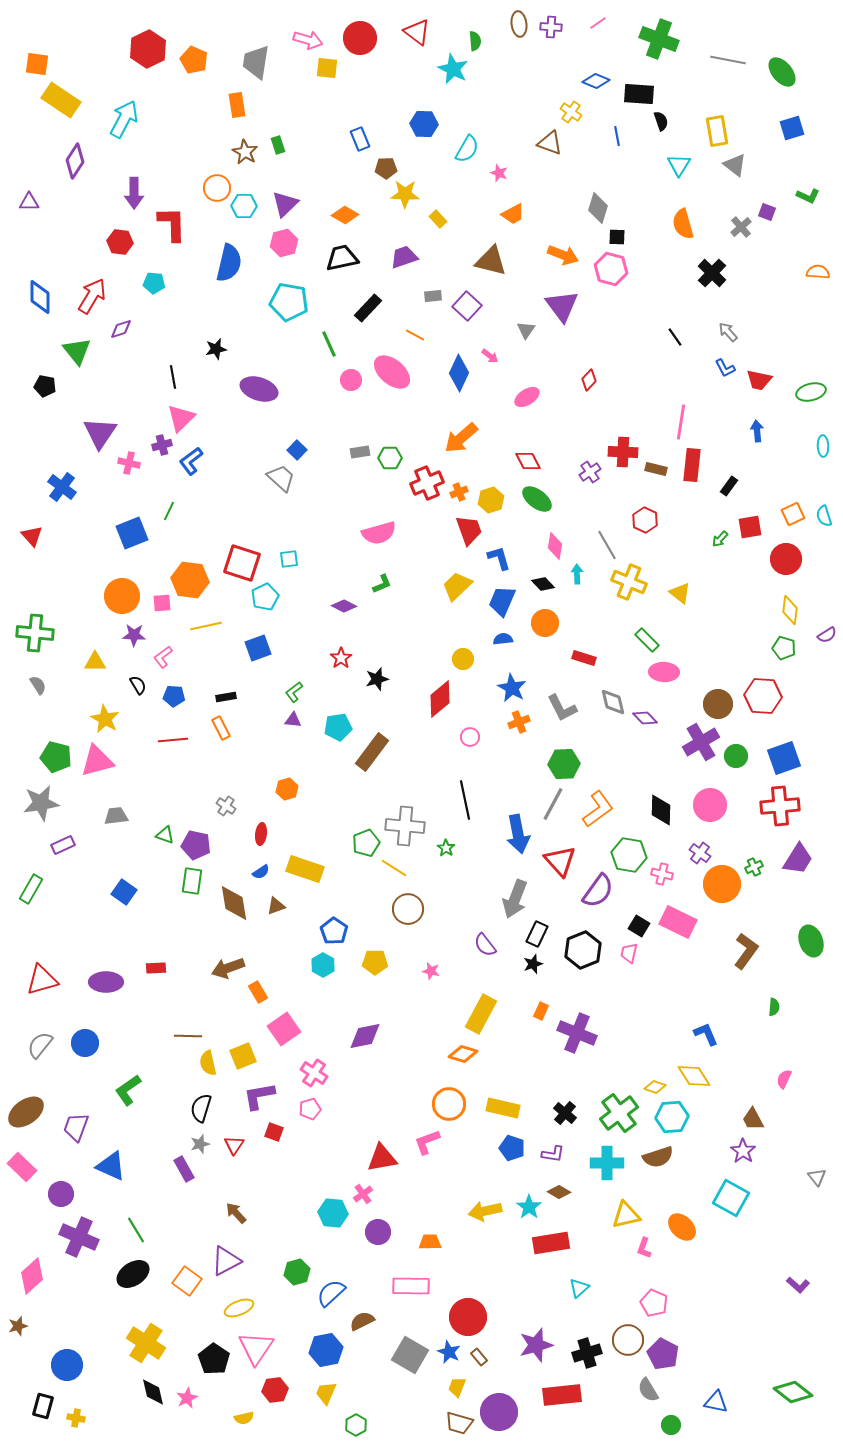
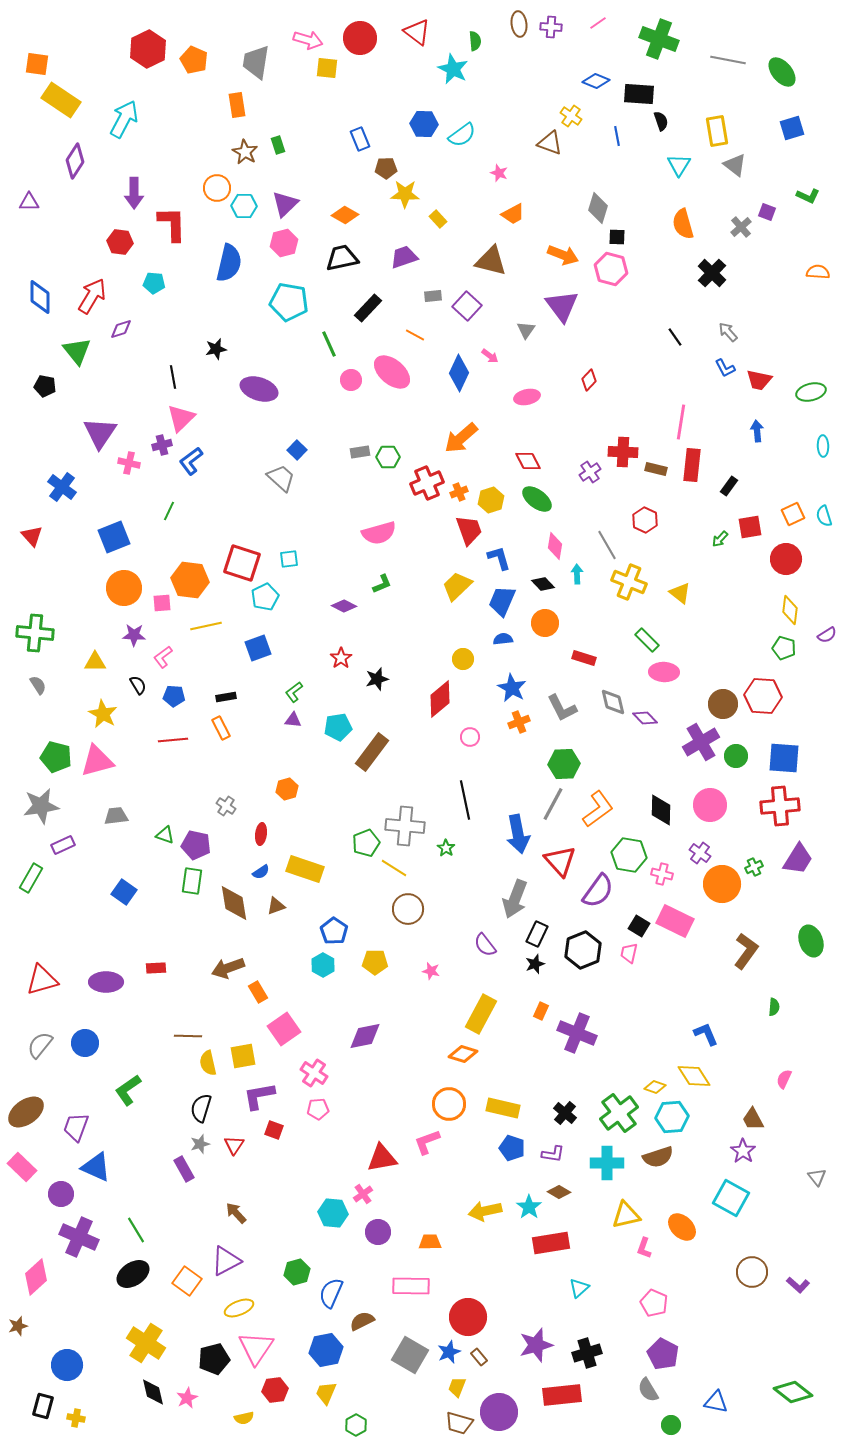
yellow cross at (571, 112): moved 4 px down
cyan semicircle at (467, 149): moved 5 px left, 14 px up; rotated 24 degrees clockwise
pink ellipse at (527, 397): rotated 20 degrees clockwise
green hexagon at (390, 458): moved 2 px left, 1 px up
blue square at (132, 533): moved 18 px left, 4 px down
orange circle at (122, 596): moved 2 px right, 8 px up
brown circle at (718, 704): moved 5 px right
yellow star at (105, 719): moved 2 px left, 5 px up
blue square at (784, 758): rotated 24 degrees clockwise
gray star at (41, 803): moved 3 px down
green rectangle at (31, 889): moved 11 px up
pink rectangle at (678, 922): moved 3 px left, 1 px up
black star at (533, 964): moved 2 px right
yellow square at (243, 1056): rotated 12 degrees clockwise
pink pentagon at (310, 1109): moved 8 px right; rotated 10 degrees clockwise
red square at (274, 1132): moved 2 px up
blue triangle at (111, 1166): moved 15 px left, 1 px down
pink diamond at (32, 1276): moved 4 px right, 1 px down
blue semicircle at (331, 1293): rotated 24 degrees counterclockwise
brown circle at (628, 1340): moved 124 px right, 68 px up
blue star at (449, 1352): rotated 25 degrees clockwise
black pentagon at (214, 1359): rotated 24 degrees clockwise
